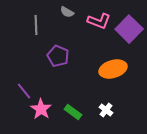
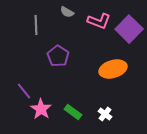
purple pentagon: rotated 10 degrees clockwise
white cross: moved 1 px left, 4 px down
